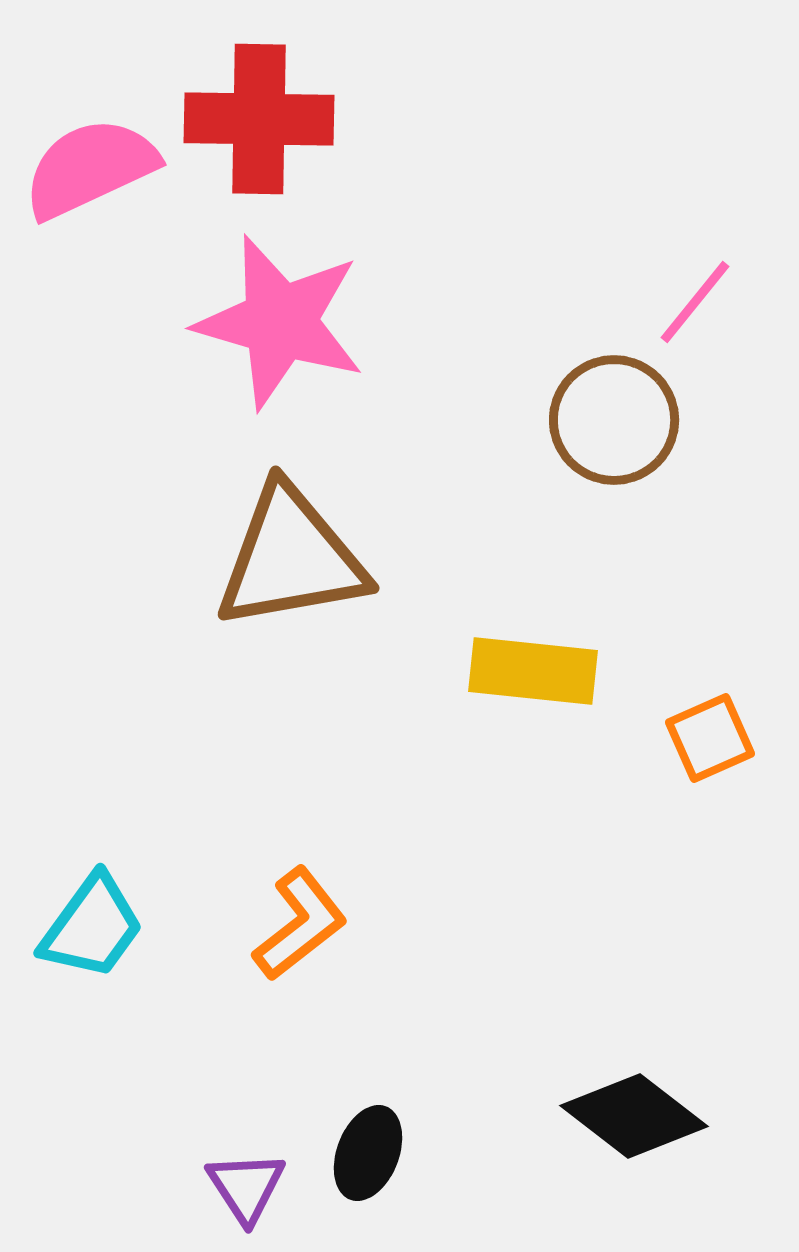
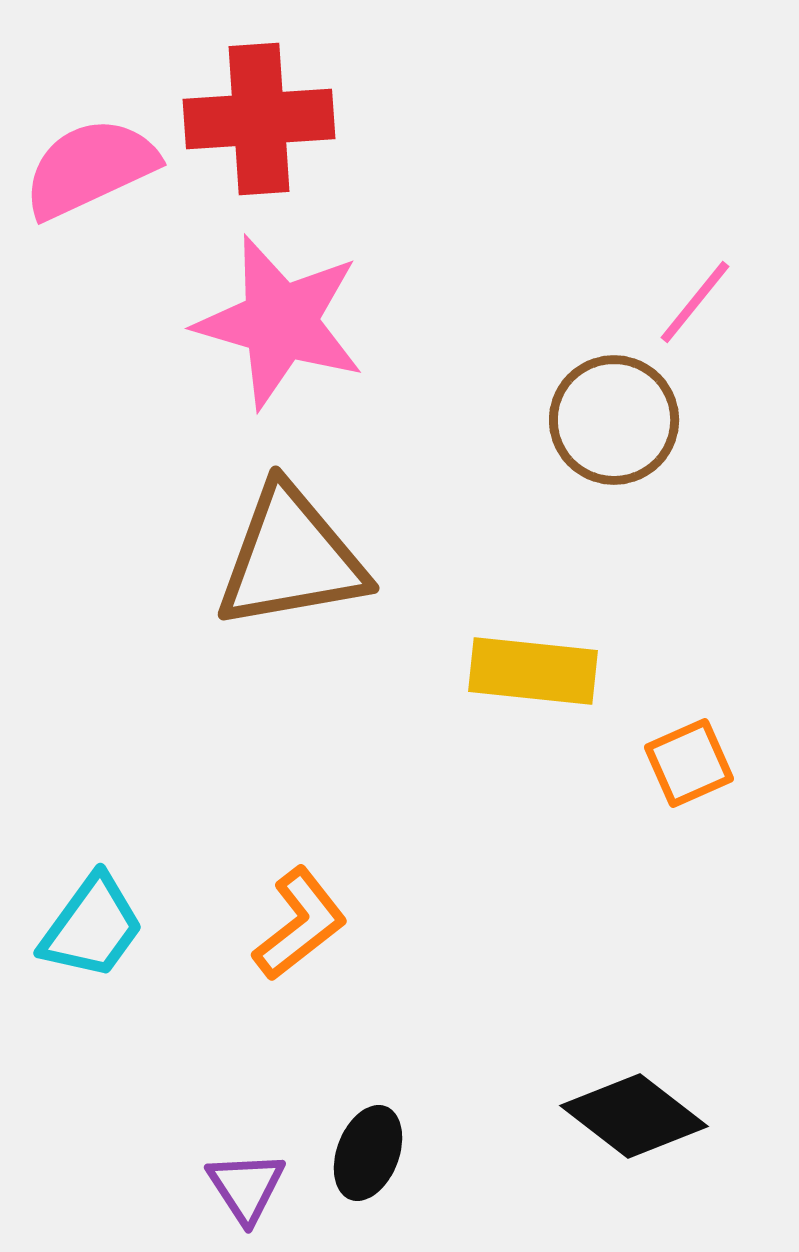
red cross: rotated 5 degrees counterclockwise
orange square: moved 21 px left, 25 px down
